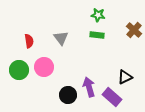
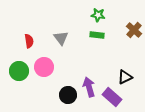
green circle: moved 1 px down
